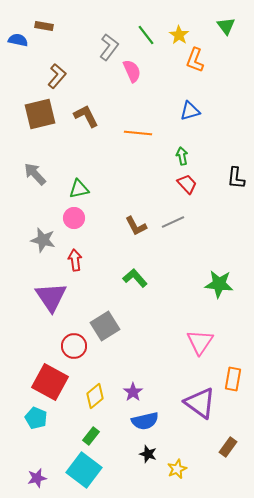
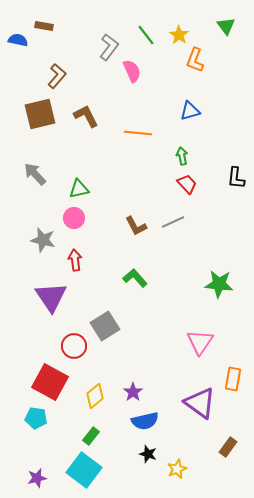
cyan pentagon at (36, 418): rotated 15 degrees counterclockwise
